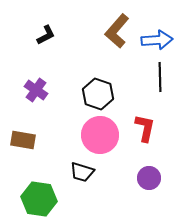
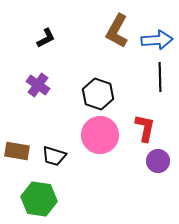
brown L-shape: rotated 12 degrees counterclockwise
black L-shape: moved 3 px down
purple cross: moved 2 px right, 5 px up
brown rectangle: moved 6 px left, 11 px down
black trapezoid: moved 28 px left, 16 px up
purple circle: moved 9 px right, 17 px up
